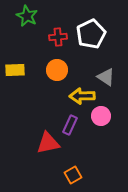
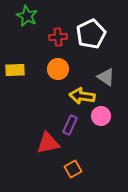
orange circle: moved 1 px right, 1 px up
yellow arrow: rotated 10 degrees clockwise
orange square: moved 6 px up
